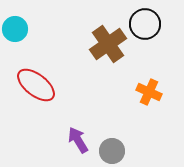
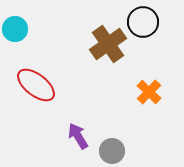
black circle: moved 2 px left, 2 px up
orange cross: rotated 20 degrees clockwise
purple arrow: moved 4 px up
